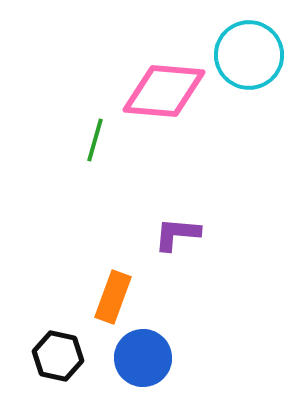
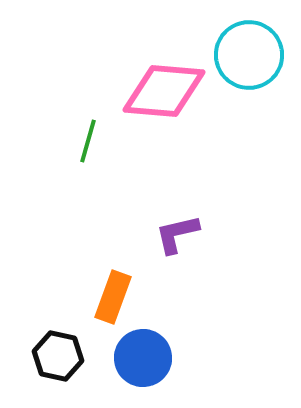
green line: moved 7 px left, 1 px down
purple L-shape: rotated 18 degrees counterclockwise
